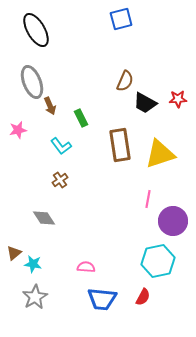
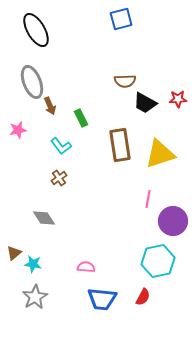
brown semicircle: rotated 65 degrees clockwise
brown cross: moved 1 px left, 2 px up
